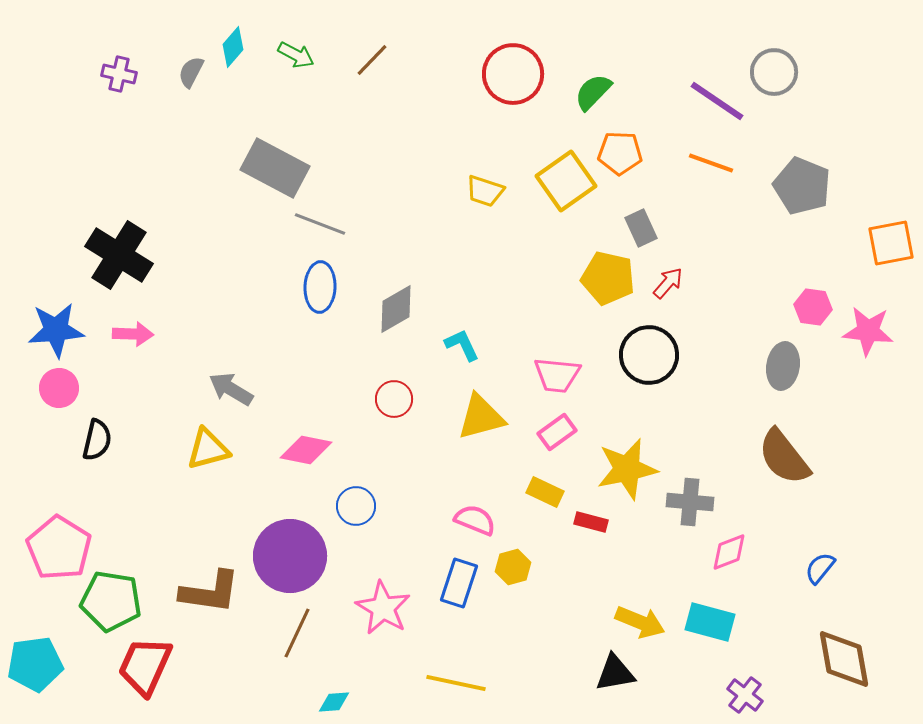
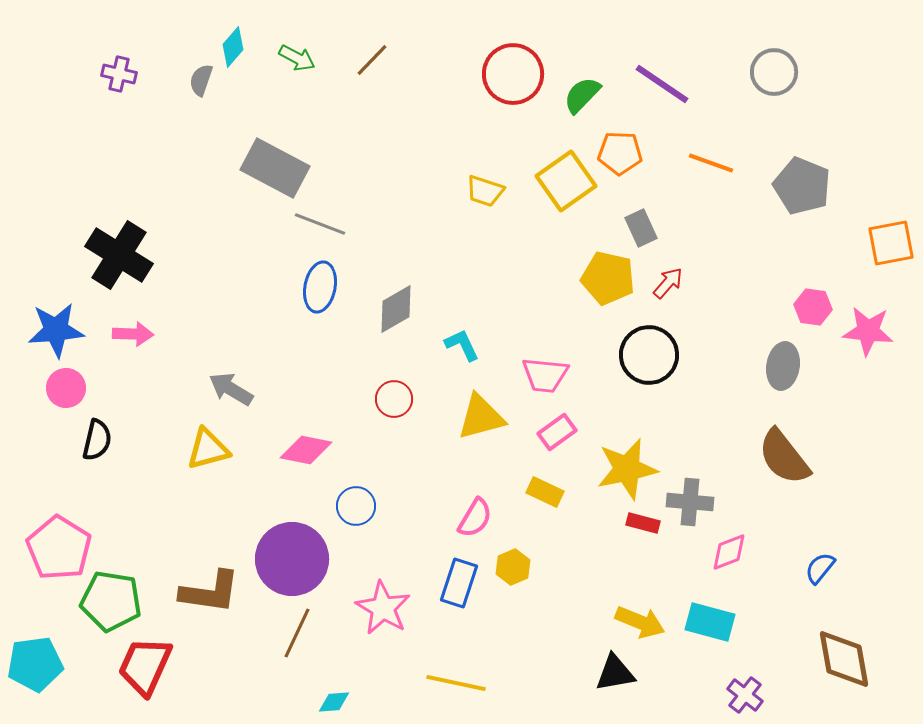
green arrow at (296, 55): moved 1 px right, 3 px down
gray semicircle at (191, 72): moved 10 px right, 8 px down; rotated 8 degrees counterclockwise
green semicircle at (593, 92): moved 11 px left, 3 px down
purple line at (717, 101): moved 55 px left, 17 px up
blue ellipse at (320, 287): rotated 9 degrees clockwise
pink trapezoid at (557, 375): moved 12 px left
pink circle at (59, 388): moved 7 px right
pink semicircle at (475, 520): moved 2 px up; rotated 99 degrees clockwise
red rectangle at (591, 522): moved 52 px right, 1 px down
purple circle at (290, 556): moved 2 px right, 3 px down
yellow hexagon at (513, 567): rotated 8 degrees counterclockwise
